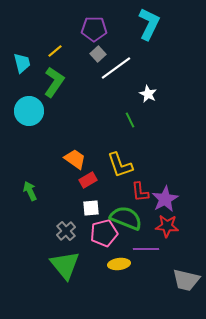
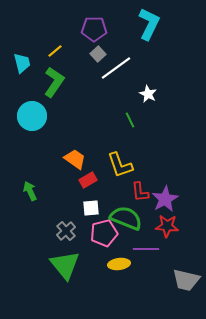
cyan circle: moved 3 px right, 5 px down
